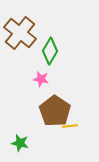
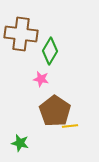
brown cross: moved 1 px right, 1 px down; rotated 32 degrees counterclockwise
